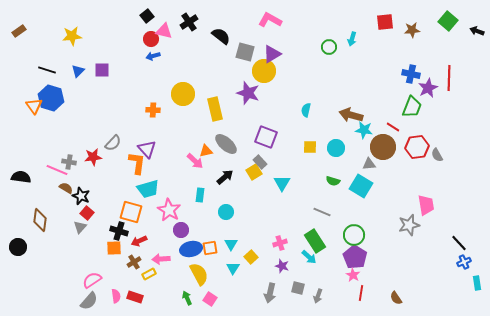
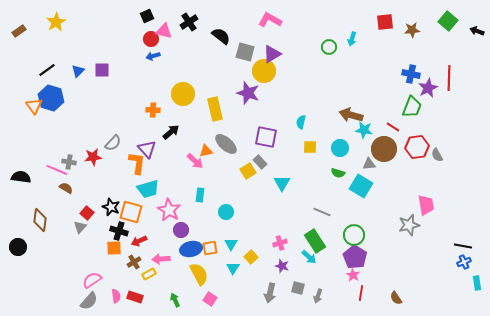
black square at (147, 16): rotated 16 degrees clockwise
yellow star at (72, 36): moved 16 px left, 14 px up; rotated 24 degrees counterclockwise
black line at (47, 70): rotated 54 degrees counterclockwise
cyan semicircle at (306, 110): moved 5 px left, 12 px down
purple square at (266, 137): rotated 10 degrees counterclockwise
brown circle at (383, 147): moved 1 px right, 2 px down
cyan circle at (336, 148): moved 4 px right
yellow square at (254, 172): moved 6 px left, 1 px up
black arrow at (225, 177): moved 54 px left, 45 px up
green semicircle at (333, 181): moved 5 px right, 8 px up
black star at (81, 196): moved 30 px right, 11 px down
black line at (459, 243): moved 4 px right, 3 px down; rotated 36 degrees counterclockwise
green arrow at (187, 298): moved 12 px left, 2 px down
